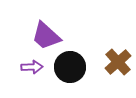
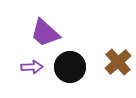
purple trapezoid: moved 1 px left, 3 px up
